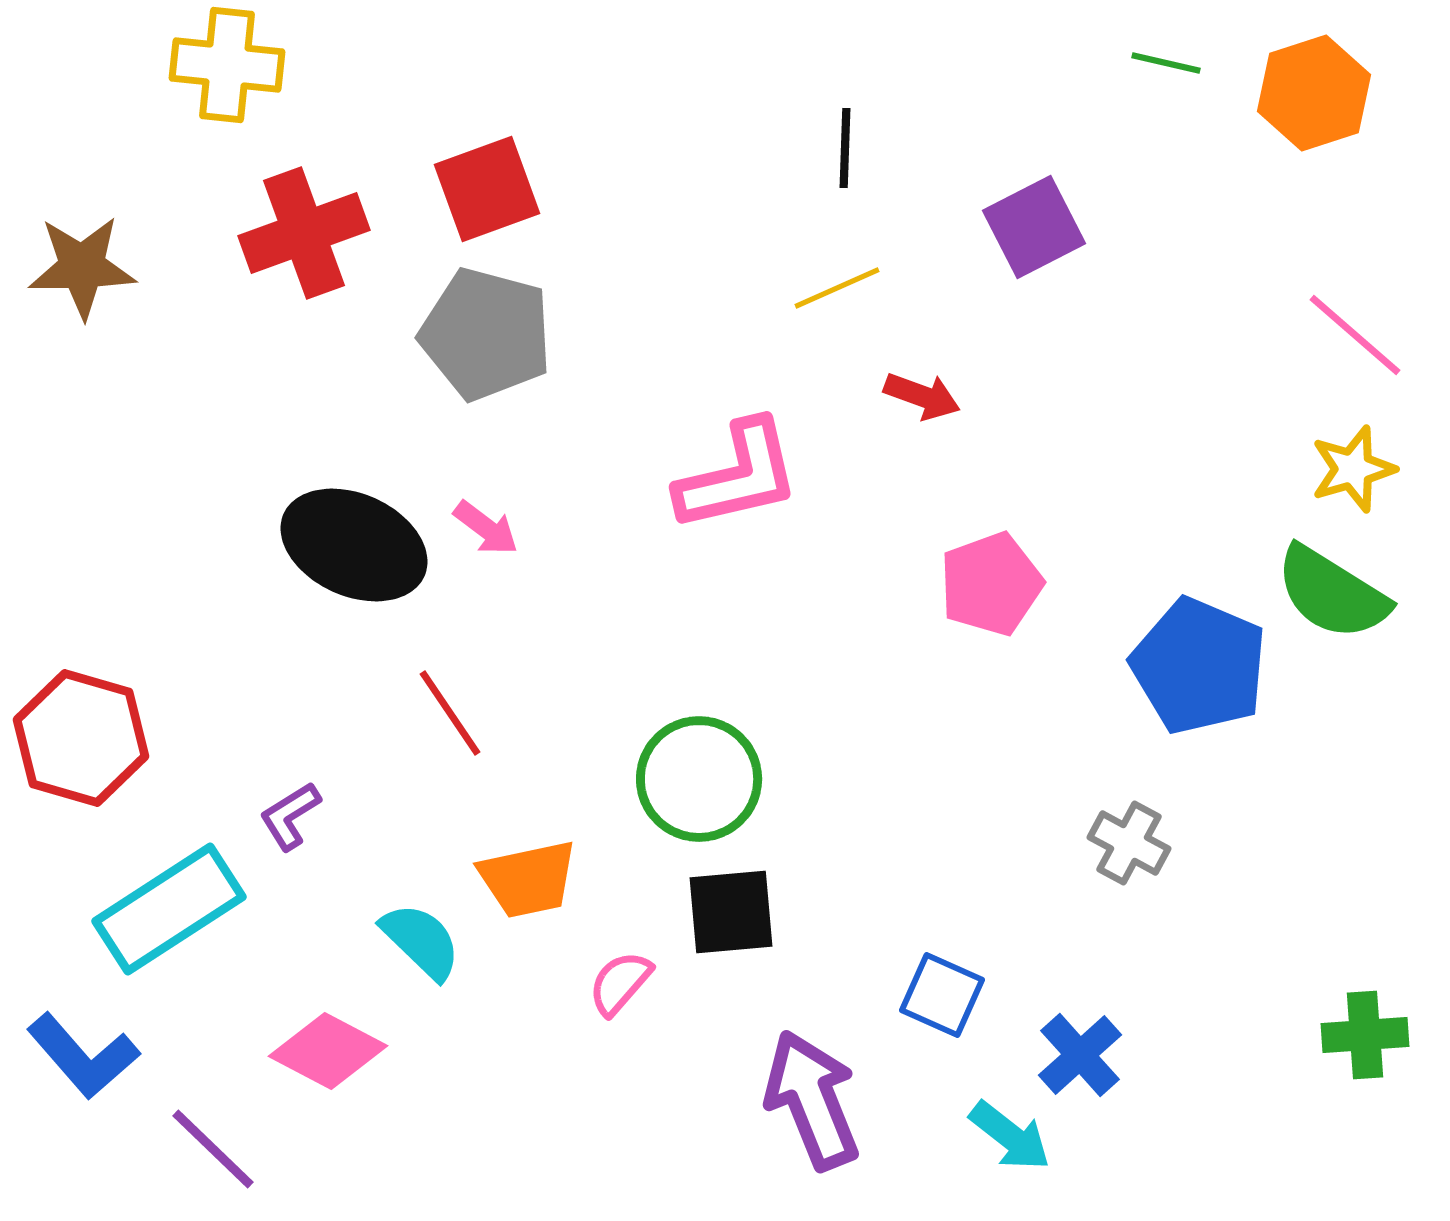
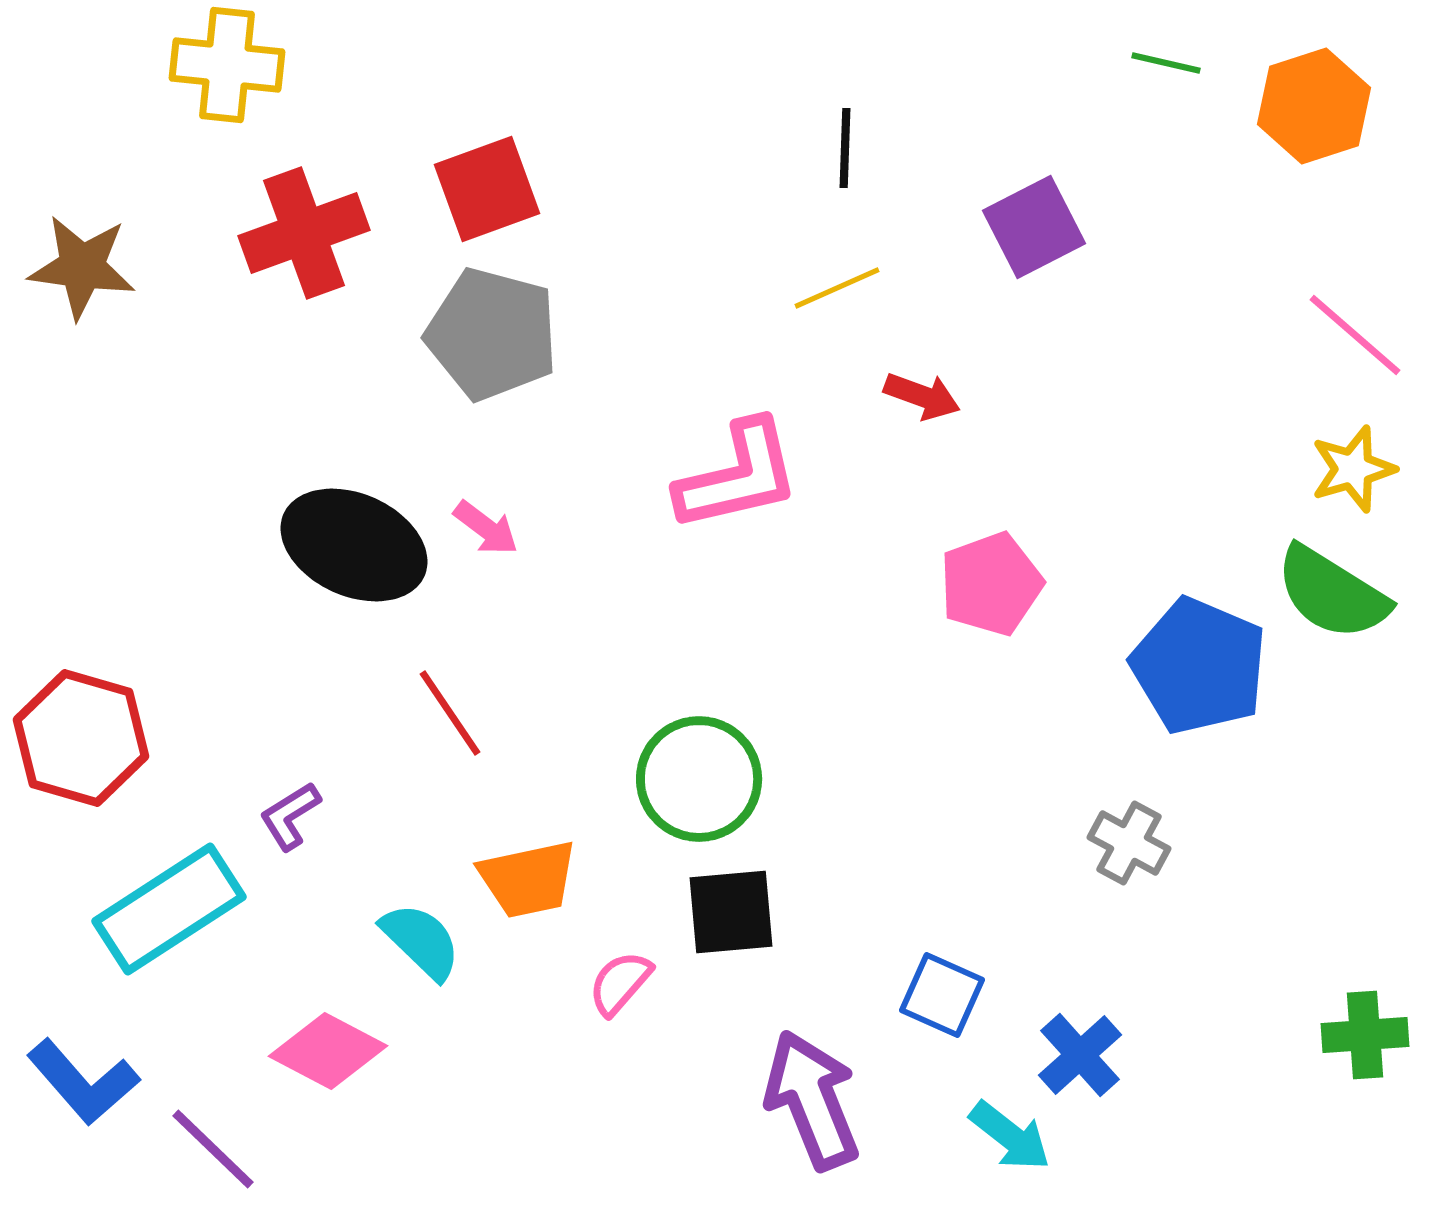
orange hexagon: moved 13 px down
brown star: rotated 9 degrees clockwise
gray pentagon: moved 6 px right
blue L-shape: moved 26 px down
